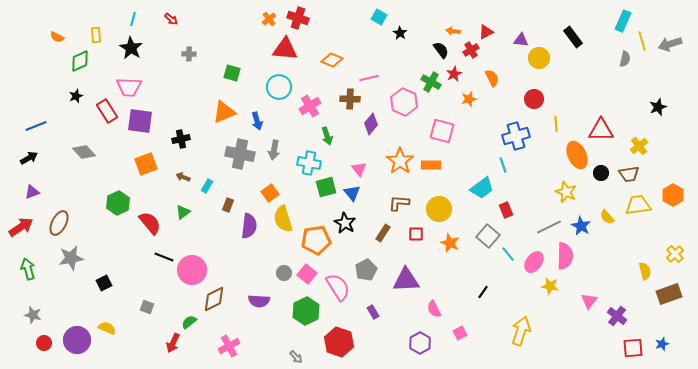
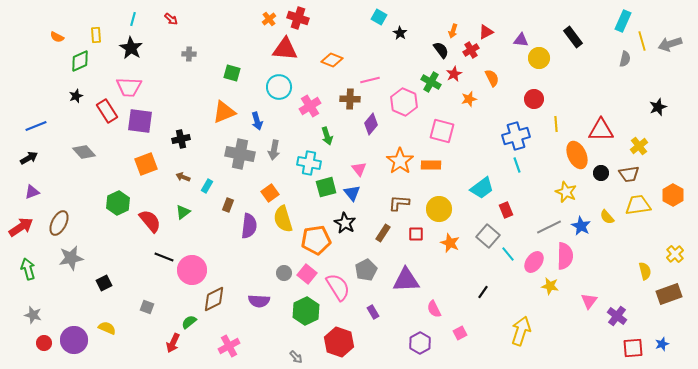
orange arrow at (453, 31): rotated 80 degrees counterclockwise
pink line at (369, 78): moved 1 px right, 2 px down
cyan line at (503, 165): moved 14 px right
red semicircle at (150, 223): moved 2 px up
purple circle at (77, 340): moved 3 px left
